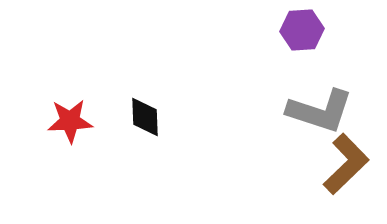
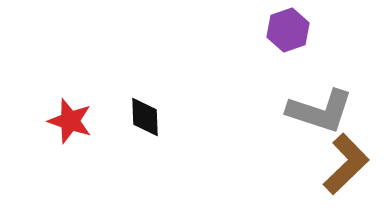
purple hexagon: moved 14 px left; rotated 15 degrees counterclockwise
red star: rotated 21 degrees clockwise
